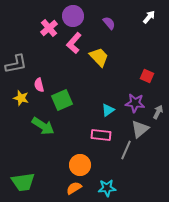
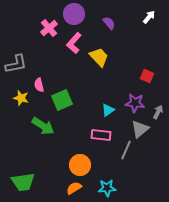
purple circle: moved 1 px right, 2 px up
